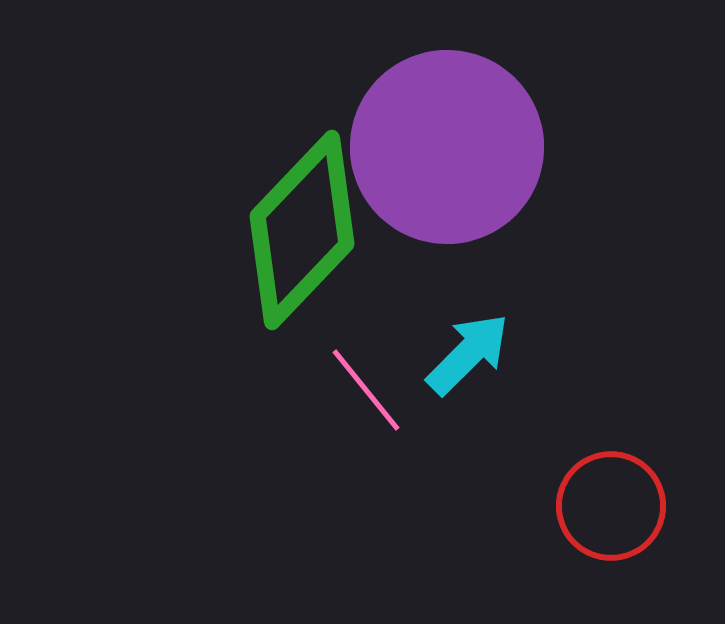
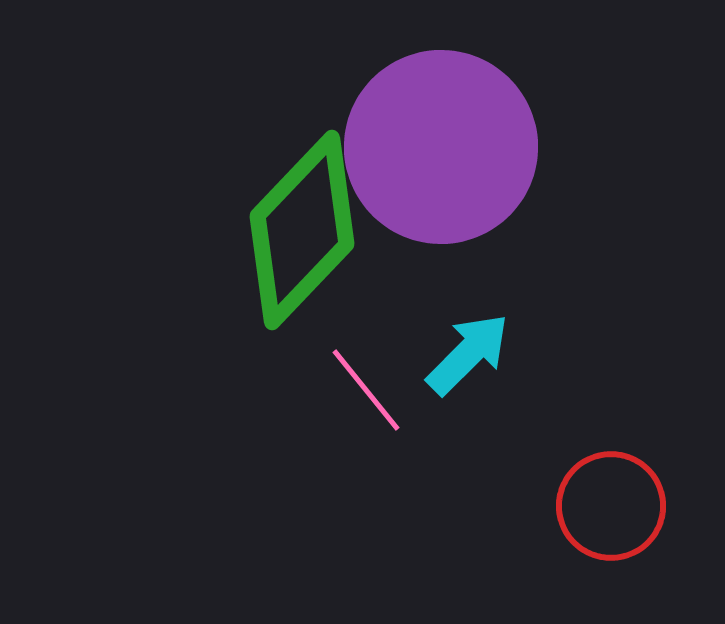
purple circle: moved 6 px left
